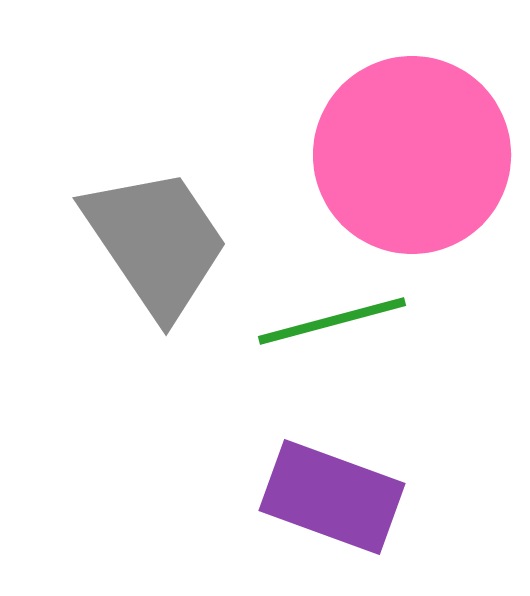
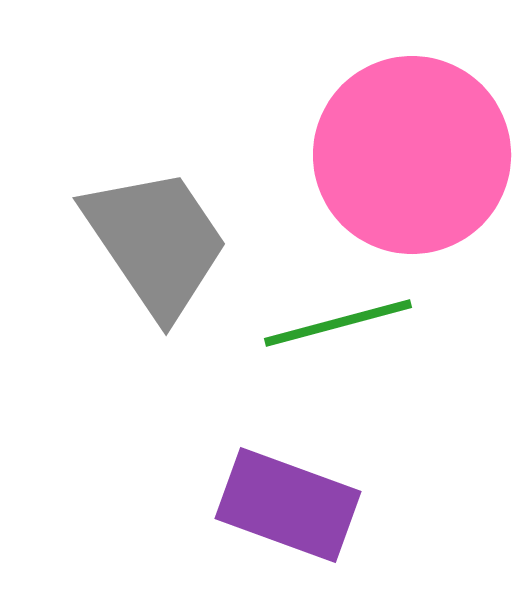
green line: moved 6 px right, 2 px down
purple rectangle: moved 44 px left, 8 px down
